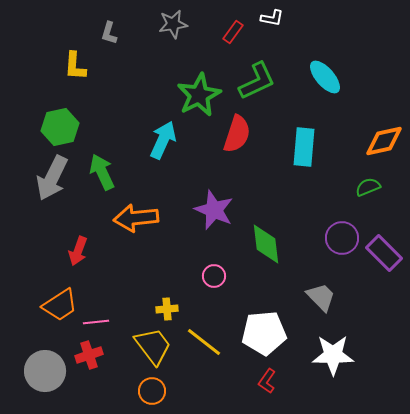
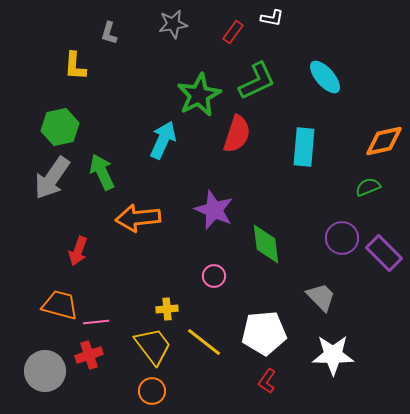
gray arrow: rotated 9 degrees clockwise
orange arrow: moved 2 px right
orange trapezoid: rotated 132 degrees counterclockwise
